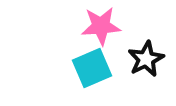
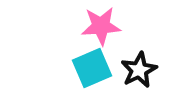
black star: moved 7 px left, 11 px down
